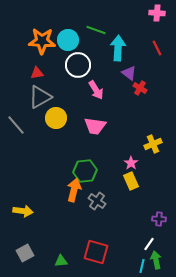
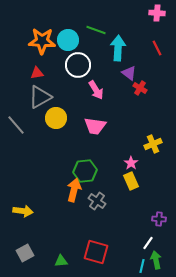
white line: moved 1 px left, 1 px up
